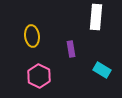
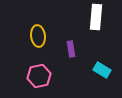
yellow ellipse: moved 6 px right
pink hexagon: rotated 20 degrees clockwise
